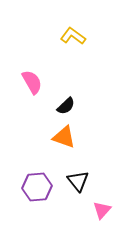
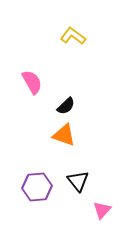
orange triangle: moved 2 px up
